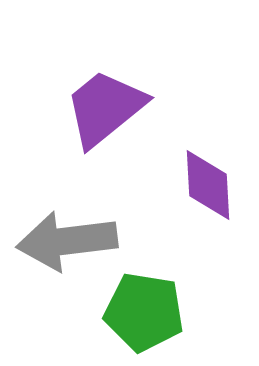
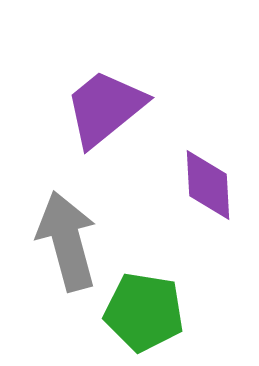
gray arrow: rotated 82 degrees clockwise
